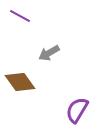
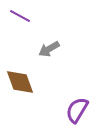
gray arrow: moved 4 px up
brown diamond: rotated 16 degrees clockwise
